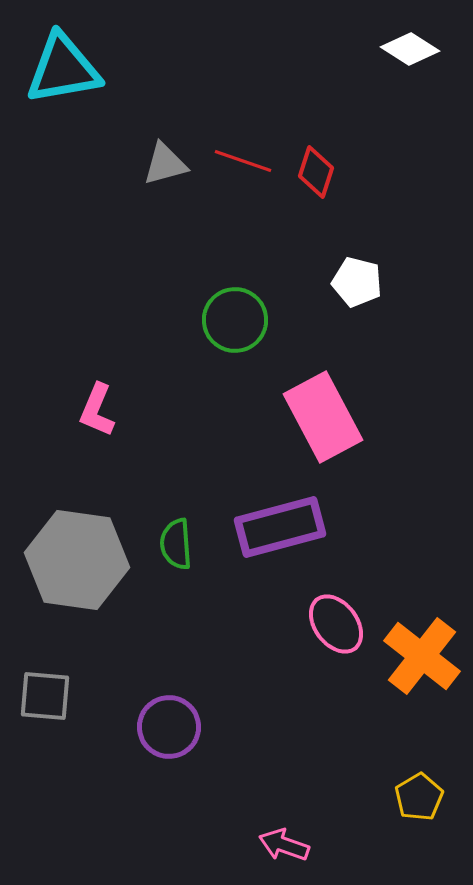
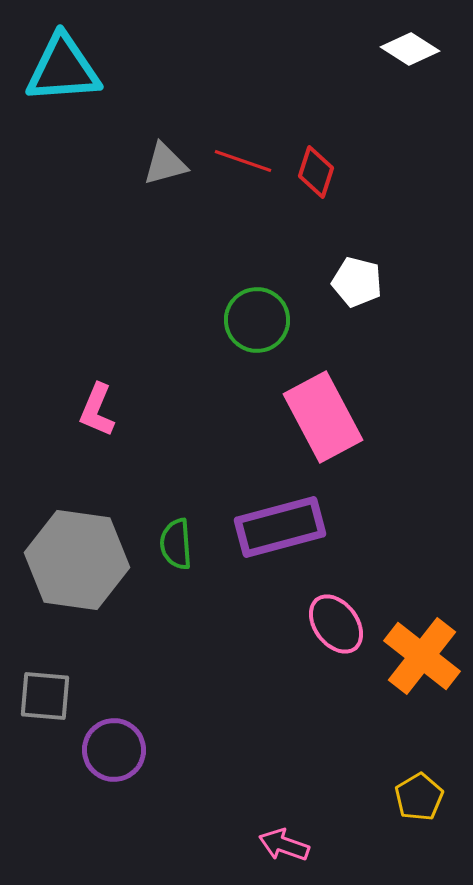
cyan triangle: rotated 6 degrees clockwise
green circle: moved 22 px right
purple circle: moved 55 px left, 23 px down
